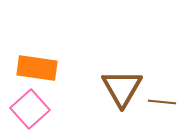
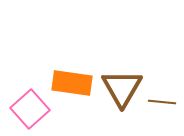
orange rectangle: moved 35 px right, 15 px down
